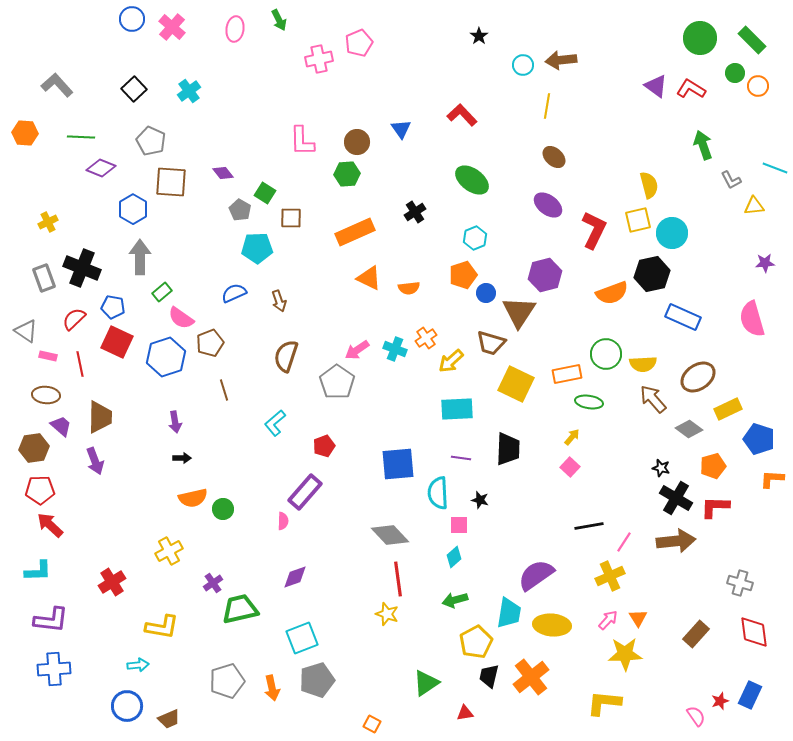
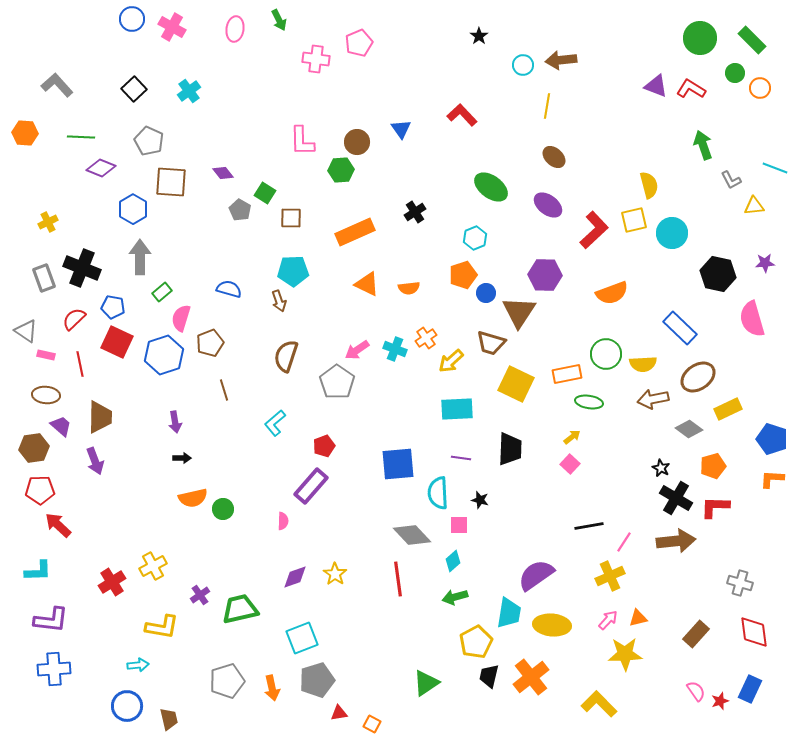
pink cross at (172, 27): rotated 12 degrees counterclockwise
pink cross at (319, 59): moved 3 px left; rotated 20 degrees clockwise
purple triangle at (656, 86): rotated 15 degrees counterclockwise
orange circle at (758, 86): moved 2 px right, 2 px down
gray pentagon at (151, 141): moved 2 px left
green hexagon at (347, 174): moved 6 px left, 4 px up
green ellipse at (472, 180): moved 19 px right, 7 px down
yellow square at (638, 220): moved 4 px left
red L-shape at (594, 230): rotated 21 degrees clockwise
cyan pentagon at (257, 248): moved 36 px right, 23 px down
black hexagon at (652, 274): moved 66 px right; rotated 24 degrees clockwise
purple hexagon at (545, 275): rotated 16 degrees clockwise
orange triangle at (369, 278): moved 2 px left, 6 px down
blue semicircle at (234, 293): moved 5 px left, 4 px up; rotated 40 degrees clockwise
blue rectangle at (683, 317): moved 3 px left, 11 px down; rotated 20 degrees clockwise
pink semicircle at (181, 318): rotated 72 degrees clockwise
pink rectangle at (48, 356): moved 2 px left, 1 px up
blue hexagon at (166, 357): moved 2 px left, 2 px up
brown arrow at (653, 399): rotated 60 degrees counterclockwise
yellow arrow at (572, 437): rotated 12 degrees clockwise
blue pentagon at (759, 439): moved 13 px right
black trapezoid at (508, 449): moved 2 px right
pink square at (570, 467): moved 3 px up
black star at (661, 468): rotated 12 degrees clockwise
purple rectangle at (305, 492): moved 6 px right, 6 px up
red arrow at (50, 525): moved 8 px right
gray diamond at (390, 535): moved 22 px right
yellow cross at (169, 551): moved 16 px left, 15 px down
cyan diamond at (454, 557): moved 1 px left, 4 px down
purple cross at (213, 583): moved 13 px left, 12 px down
green arrow at (455, 600): moved 3 px up
yellow star at (387, 614): moved 52 px left, 40 px up; rotated 15 degrees clockwise
orange triangle at (638, 618): rotated 48 degrees clockwise
blue rectangle at (750, 695): moved 6 px up
yellow L-shape at (604, 703): moved 5 px left, 1 px down; rotated 39 degrees clockwise
red triangle at (465, 713): moved 126 px left
pink semicircle at (696, 716): moved 25 px up
brown trapezoid at (169, 719): rotated 80 degrees counterclockwise
